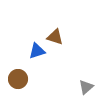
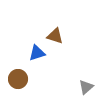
brown triangle: moved 1 px up
blue triangle: moved 2 px down
